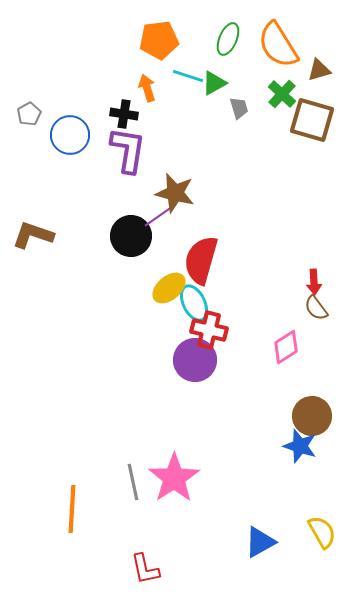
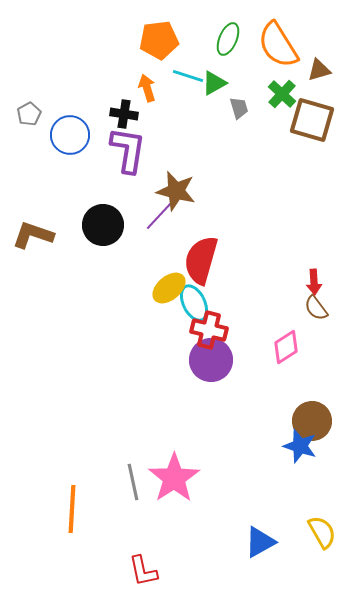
brown star: moved 1 px right, 2 px up
purple line: rotated 12 degrees counterclockwise
black circle: moved 28 px left, 11 px up
purple circle: moved 16 px right
brown circle: moved 5 px down
red L-shape: moved 2 px left, 2 px down
